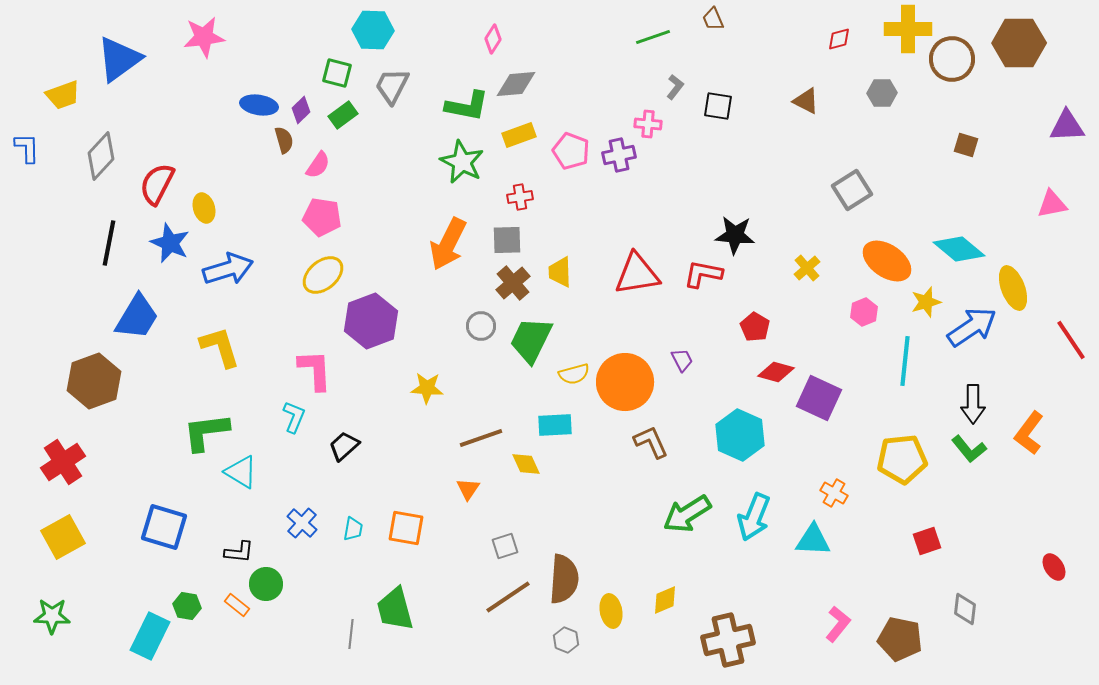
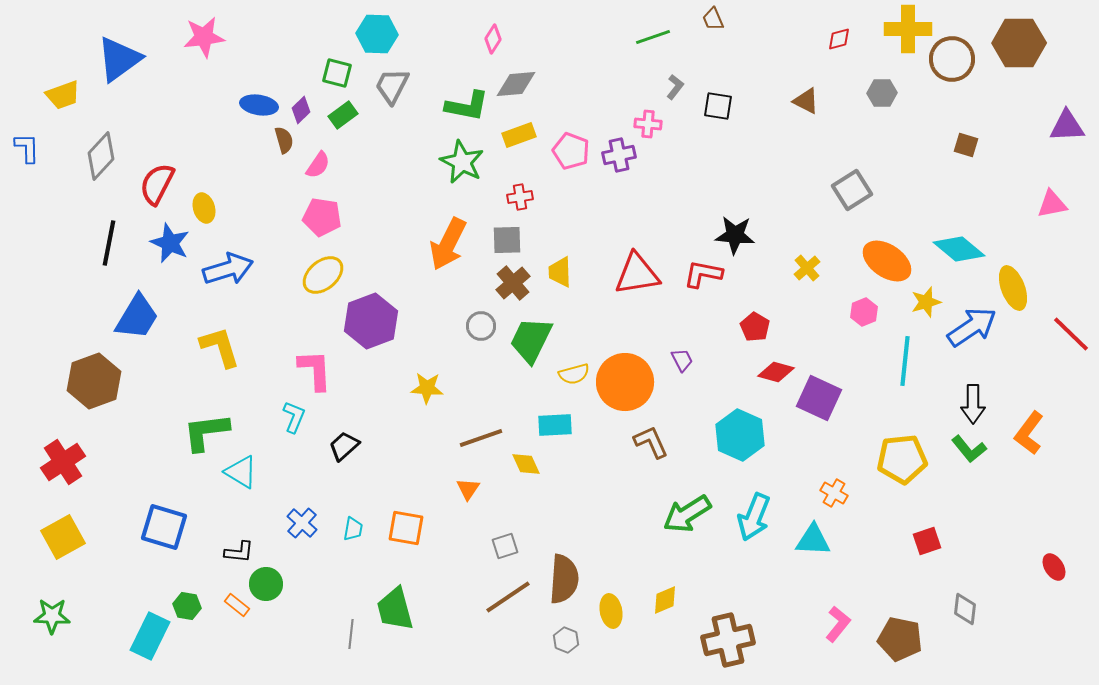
cyan hexagon at (373, 30): moved 4 px right, 4 px down
red line at (1071, 340): moved 6 px up; rotated 12 degrees counterclockwise
